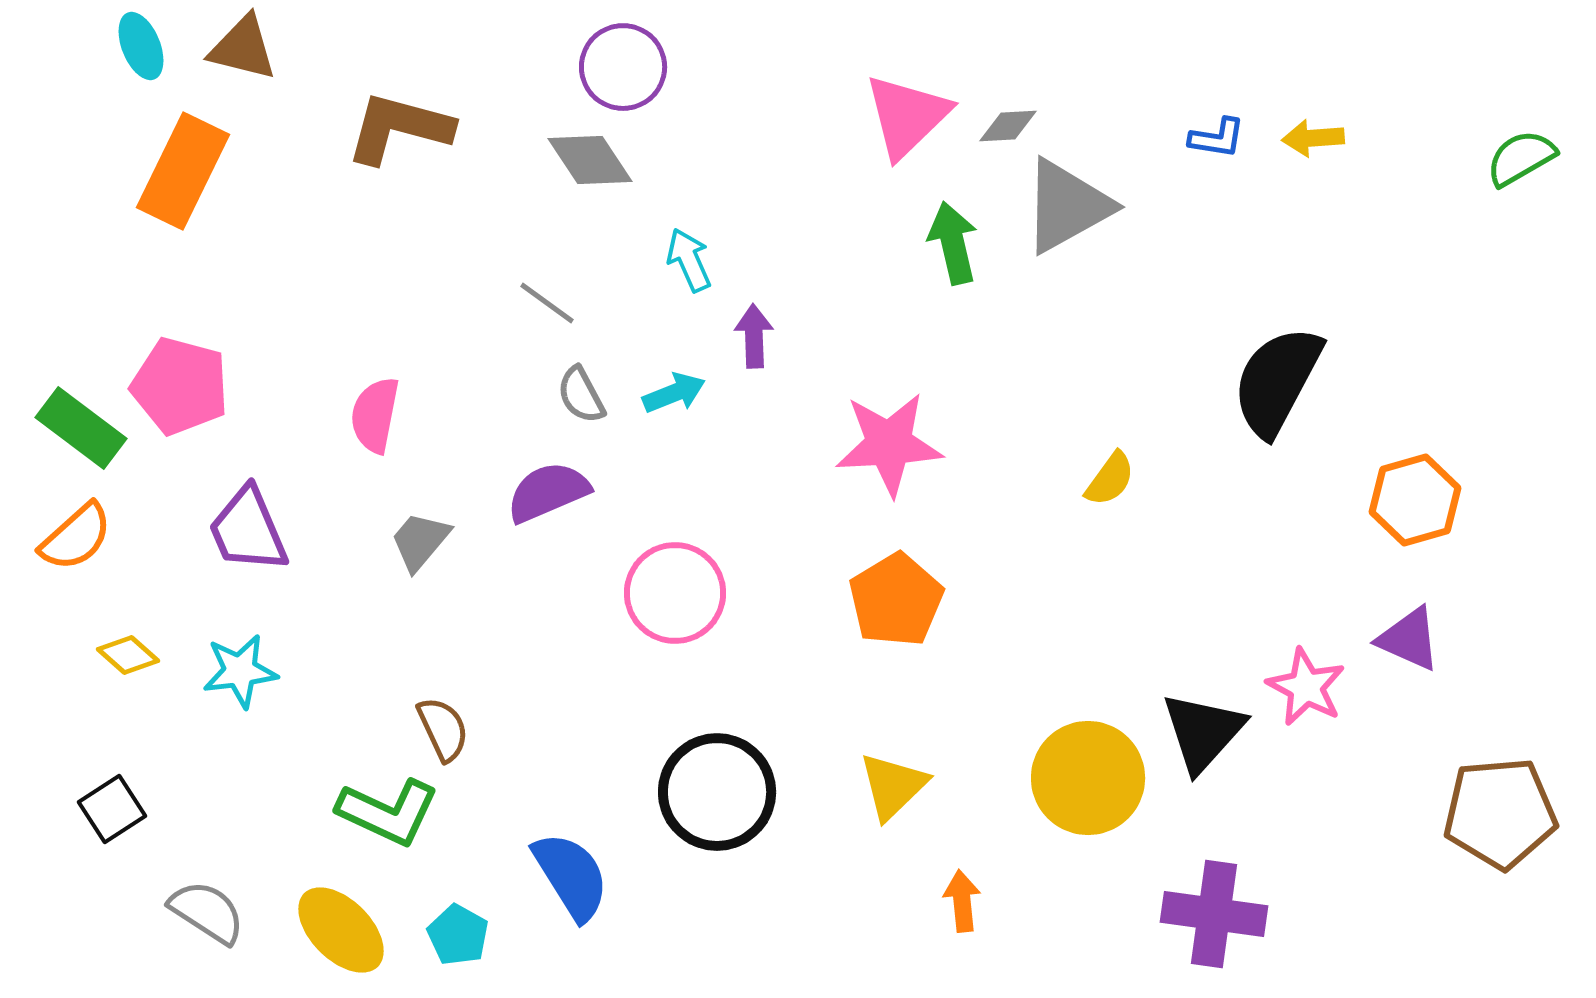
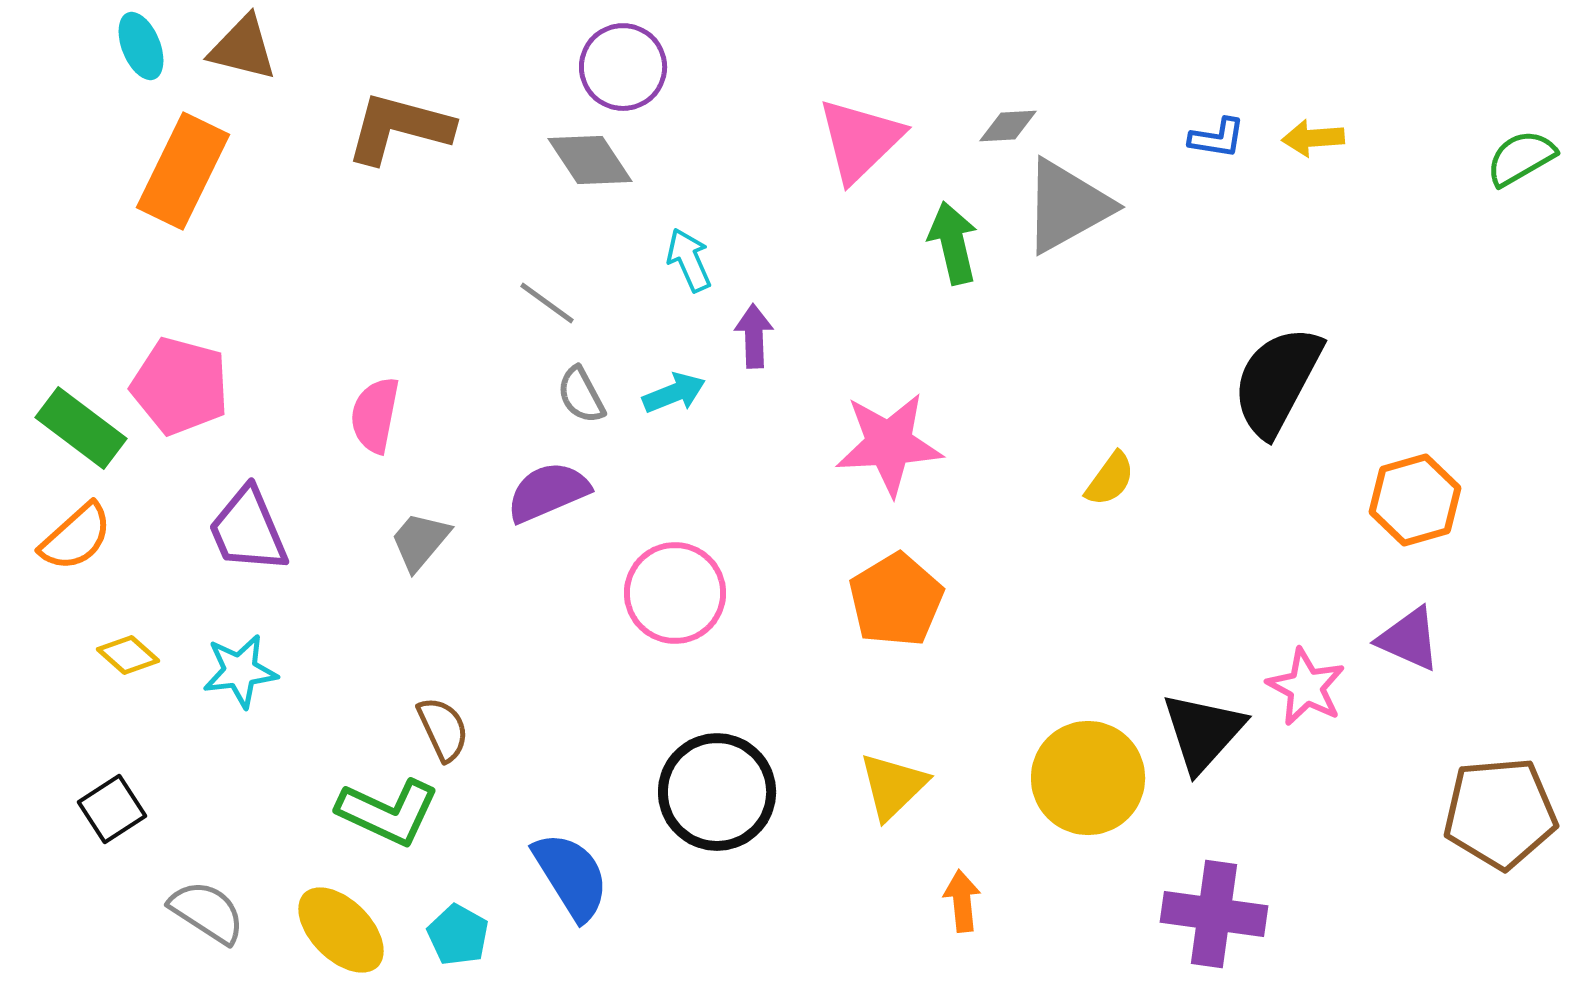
pink triangle at (907, 116): moved 47 px left, 24 px down
